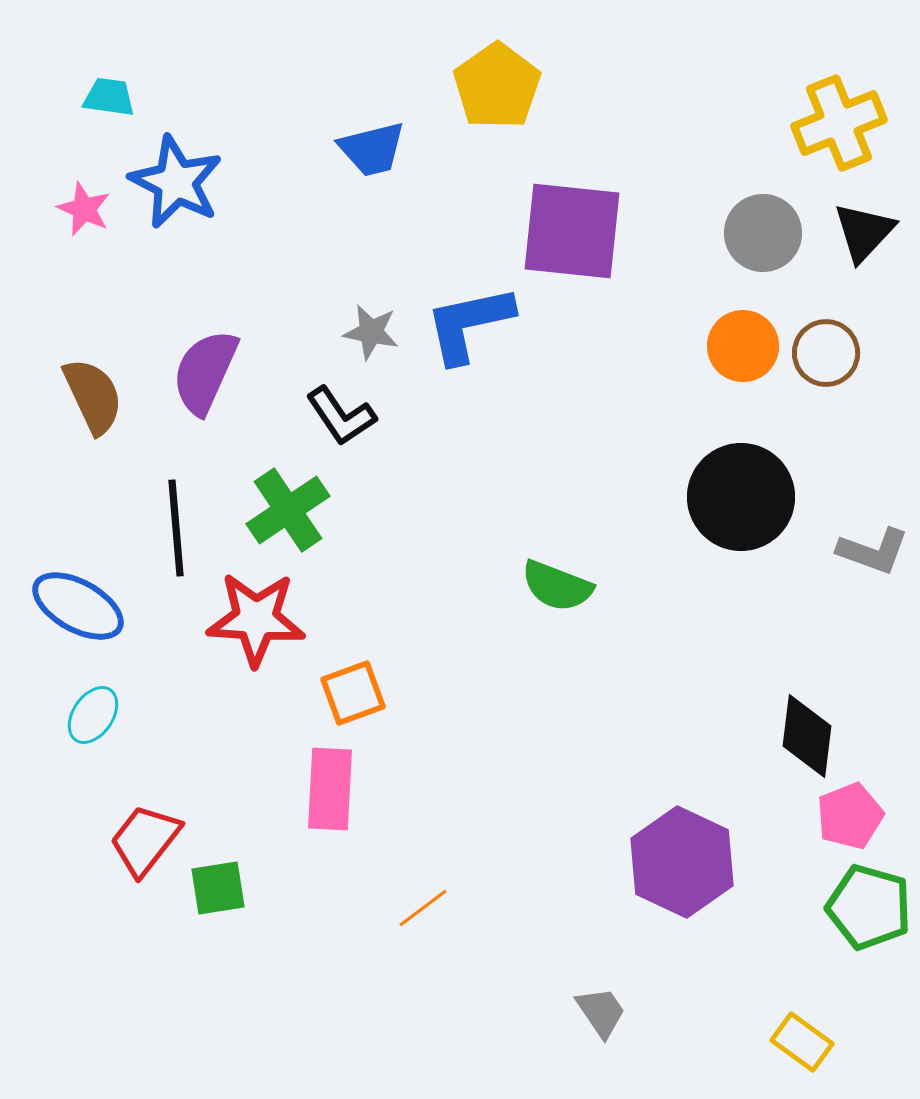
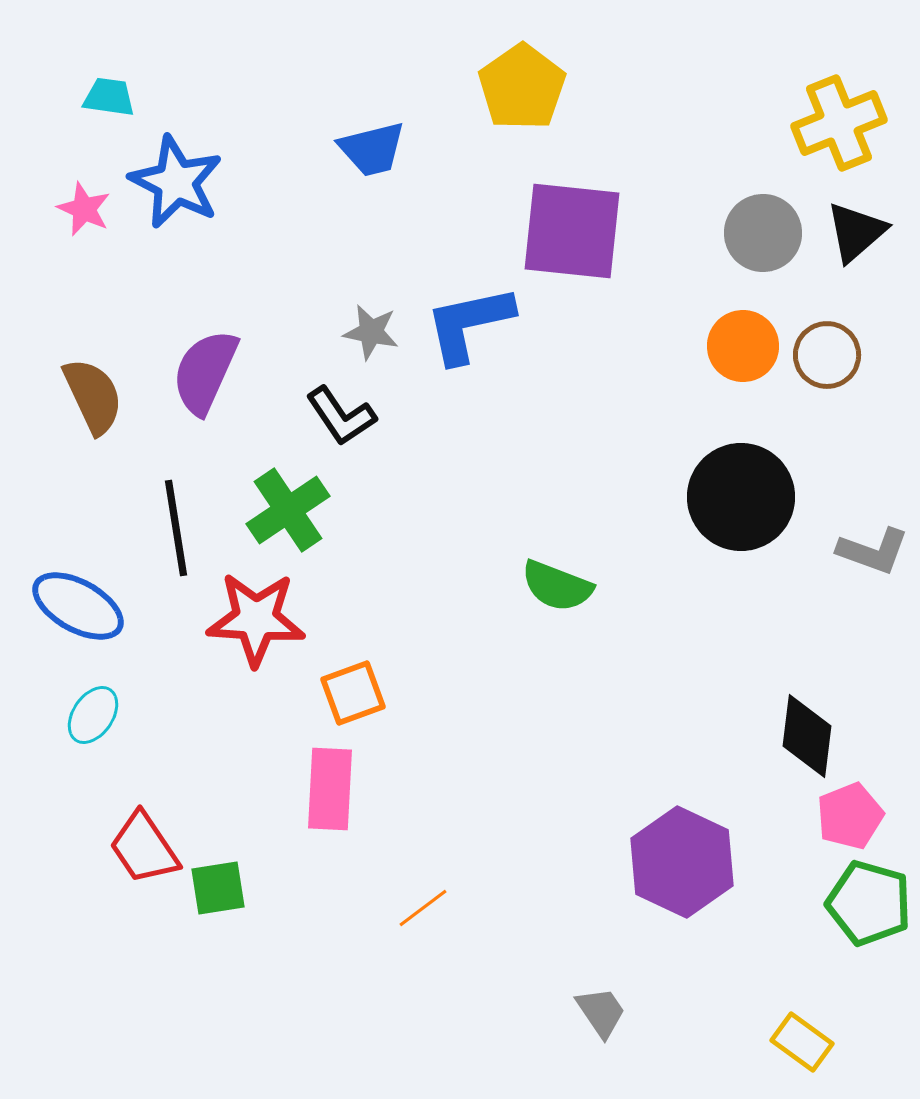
yellow pentagon: moved 25 px right, 1 px down
black triangle: moved 8 px left; rotated 6 degrees clockwise
brown circle: moved 1 px right, 2 px down
black line: rotated 4 degrees counterclockwise
red trapezoid: moved 1 px left, 8 px down; rotated 72 degrees counterclockwise
green pentagon: moved 4 px up
